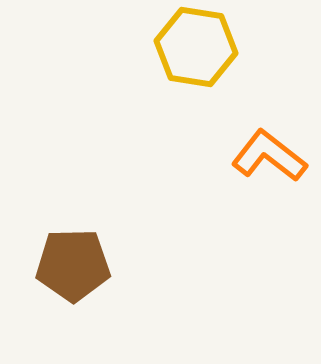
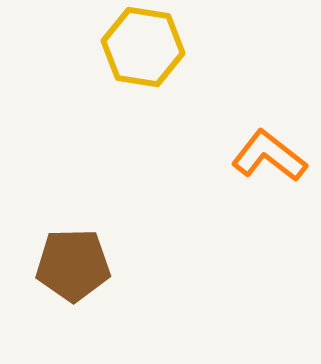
yellow hexagon: moved 53 px left
